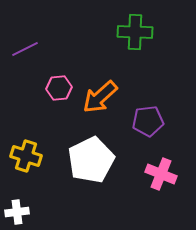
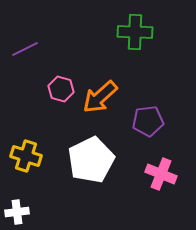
pink hexagon: moved 2 px right, 1 px down; rotated 20 degrees clockwise
